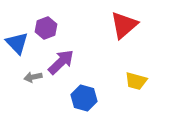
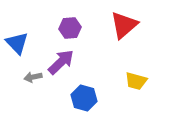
purple hexagon: moved 24 px right; rotated 15 degrees clockwise
